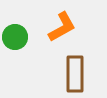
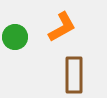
brown rectangle: moved 1 px left, 1 px down
